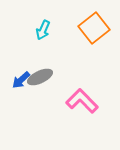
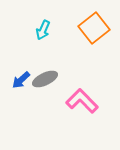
gray ellipse: moved 5 px right, 2 px down
